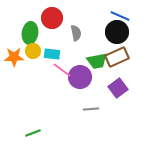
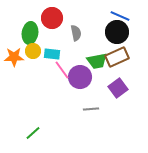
pink line: rotated 18 degrees clockwise
green line: rotated 21 degrees counterclockwise
